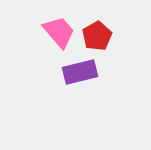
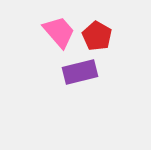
red pentagon: rotated 12 degrees counterclockwise
